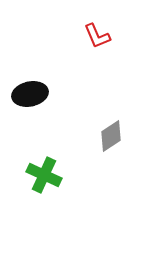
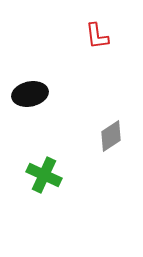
red L-shape: rotated 16 degrees clockwise
